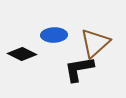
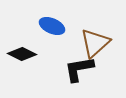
blue ellipse: moved 2 px left, 9 px up; rotated 25 degrees clockwise
